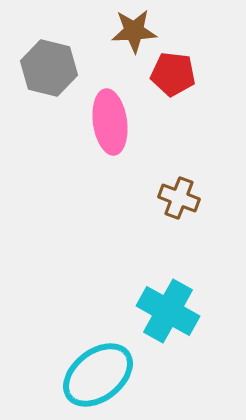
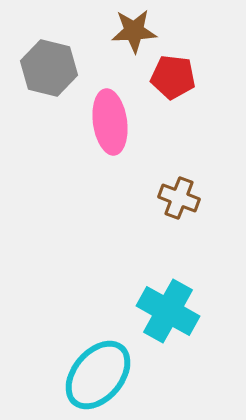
red pentagon: moved 3 px down
cyan ellipse: rotated 12 degrees counterclockwise
